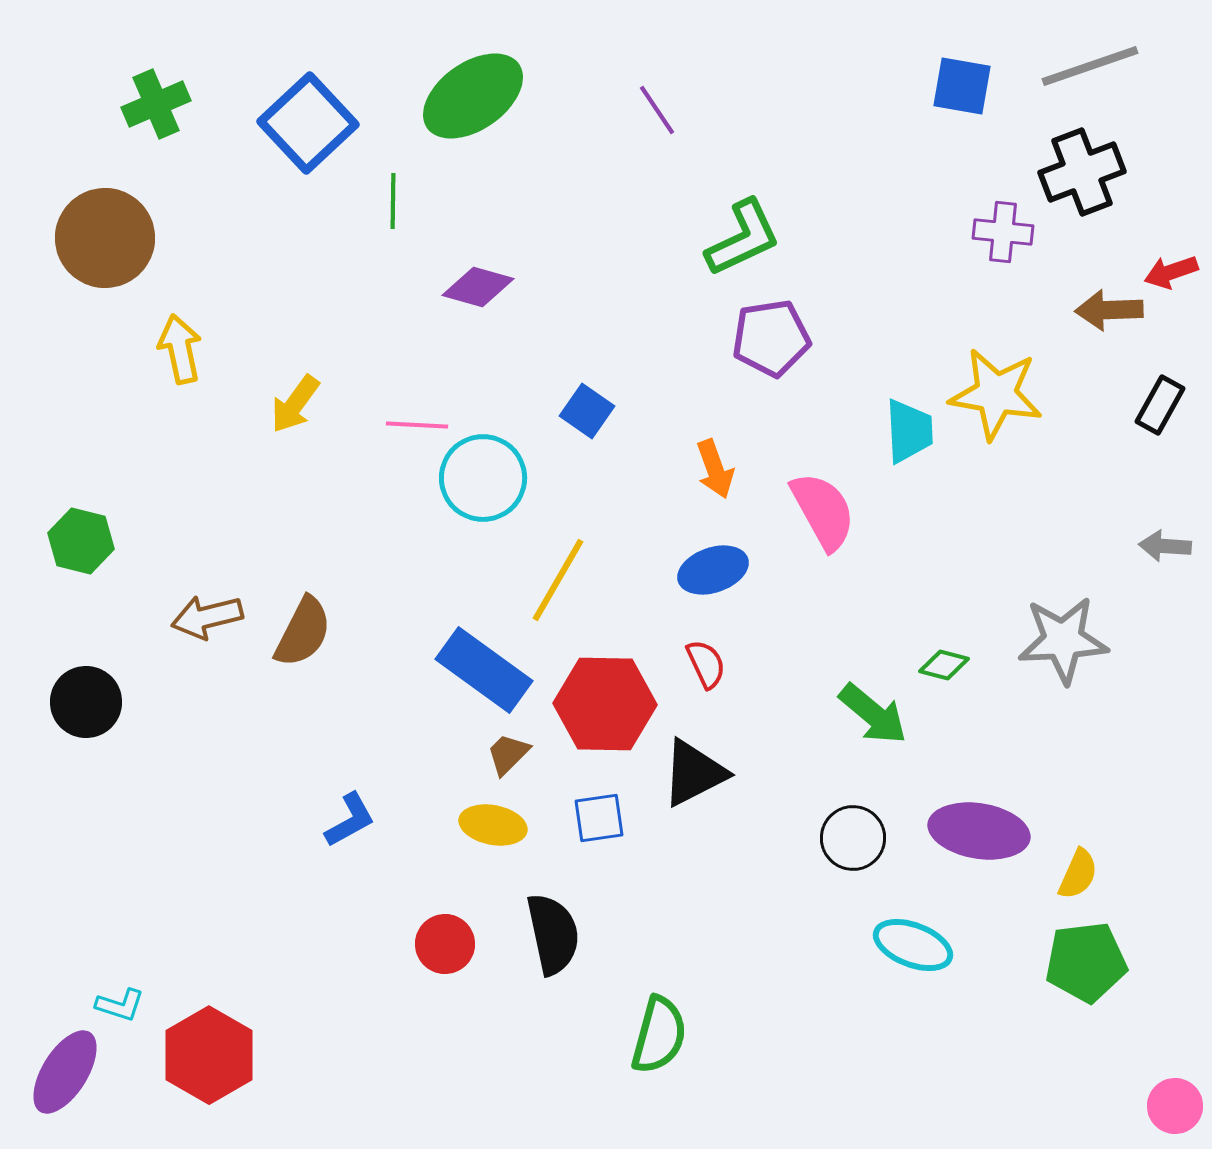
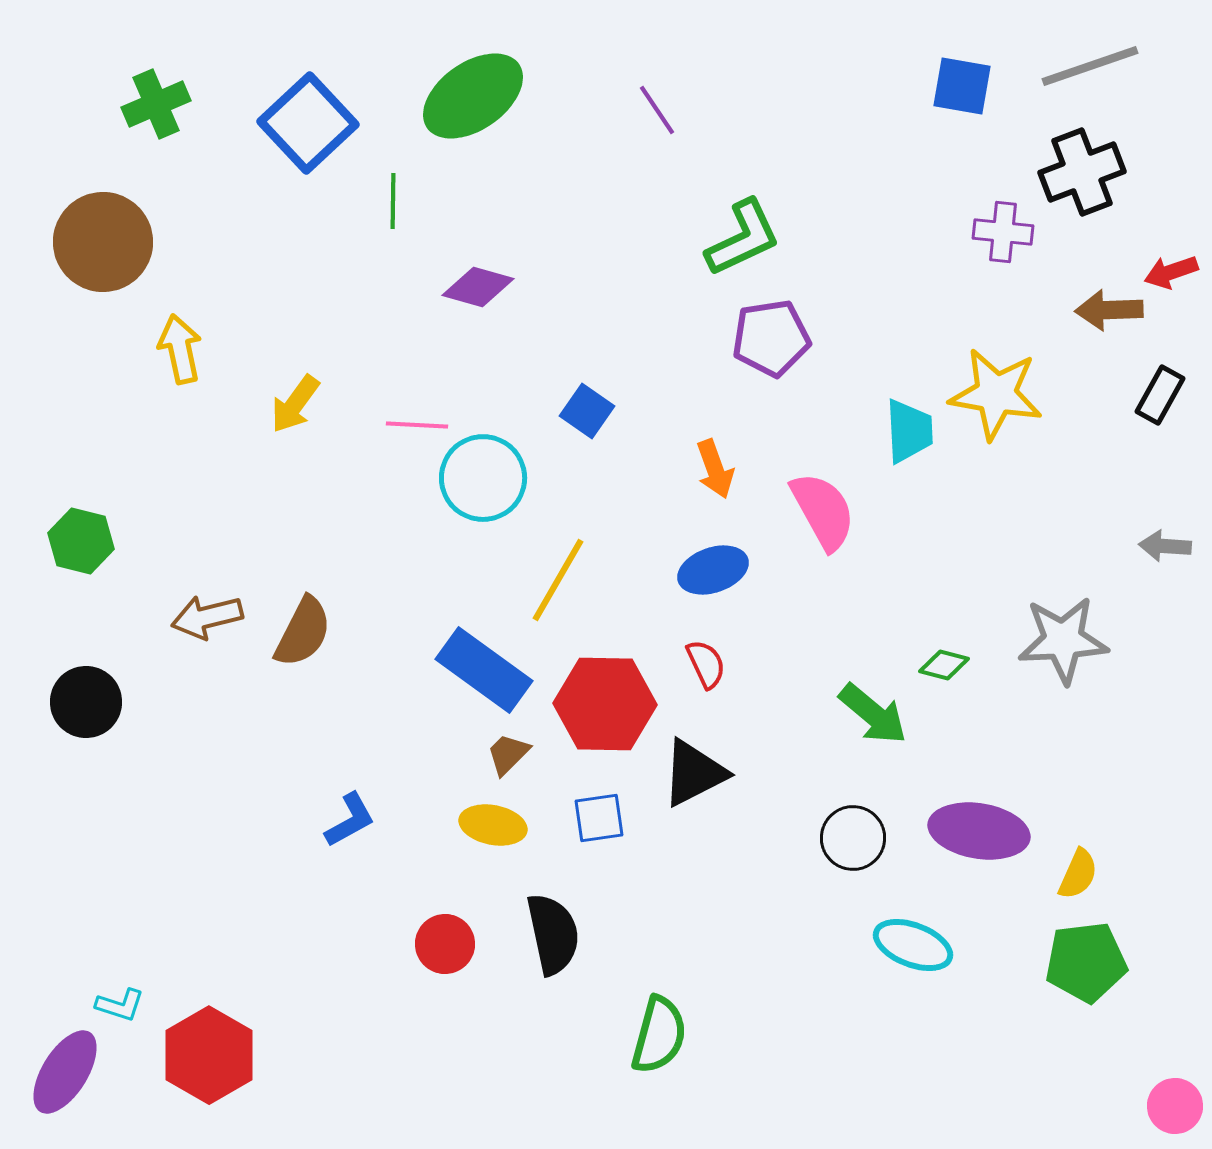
brown circle at (105, 238): moved 2 px left, 4 px down
black rectangle at (1160, 405): moved 10 px up
